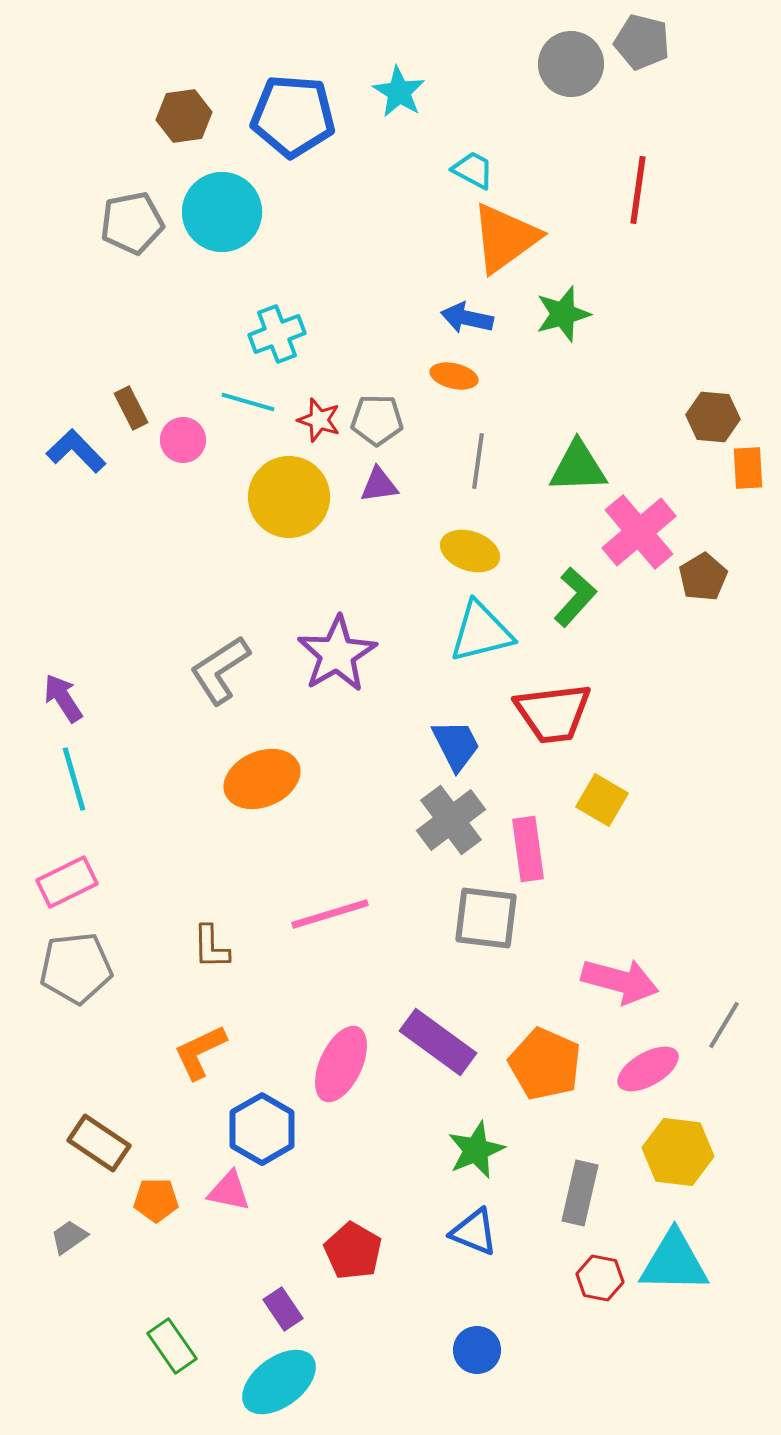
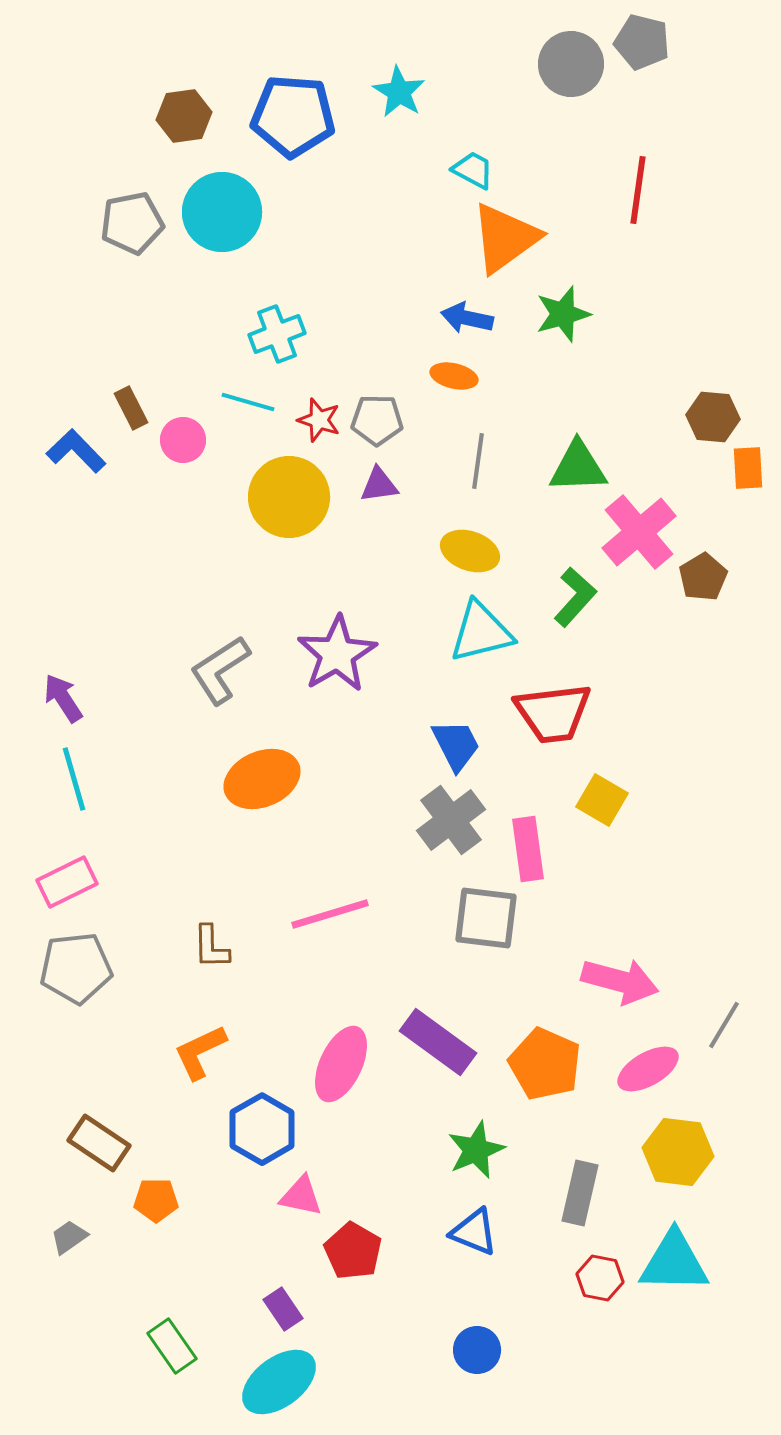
pink triangle at (229, 1191): moved 72 px right, 5 px down
